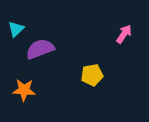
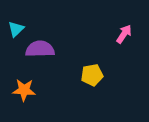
purple semicircle: rotated 20 degrees clockwise
